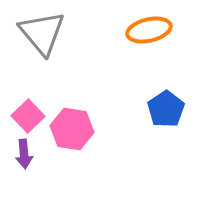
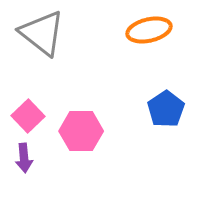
gray triangle: rotated 12 degrees counterclockwise
pink hexagon: moved 9 px right, 2 px down; rotated 9 degrees counterclockwise
purple arrow: moved 4 px down
